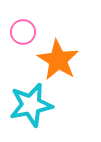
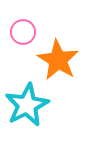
cyan star: moved 4 px left; rotated 15 degrees counterclockwise
